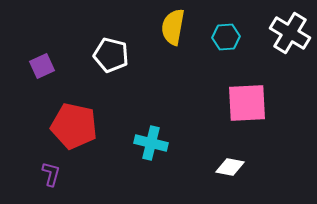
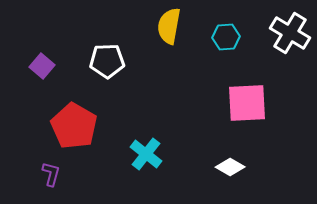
yellow semicircle: moved 4 px left, 1 px up
white pentagon: moved 4 px left, 6 px down; rotated 16 degrees counterclockwise
purple square: rotated 25 degrees counterclockwise
red pentagon: rotated 18 degrees clockwise
cyan cross: moved 5 px left, 11 px down; rotated 24 degrees clockwise
white diamond: rotated 20 degrees clockwise
